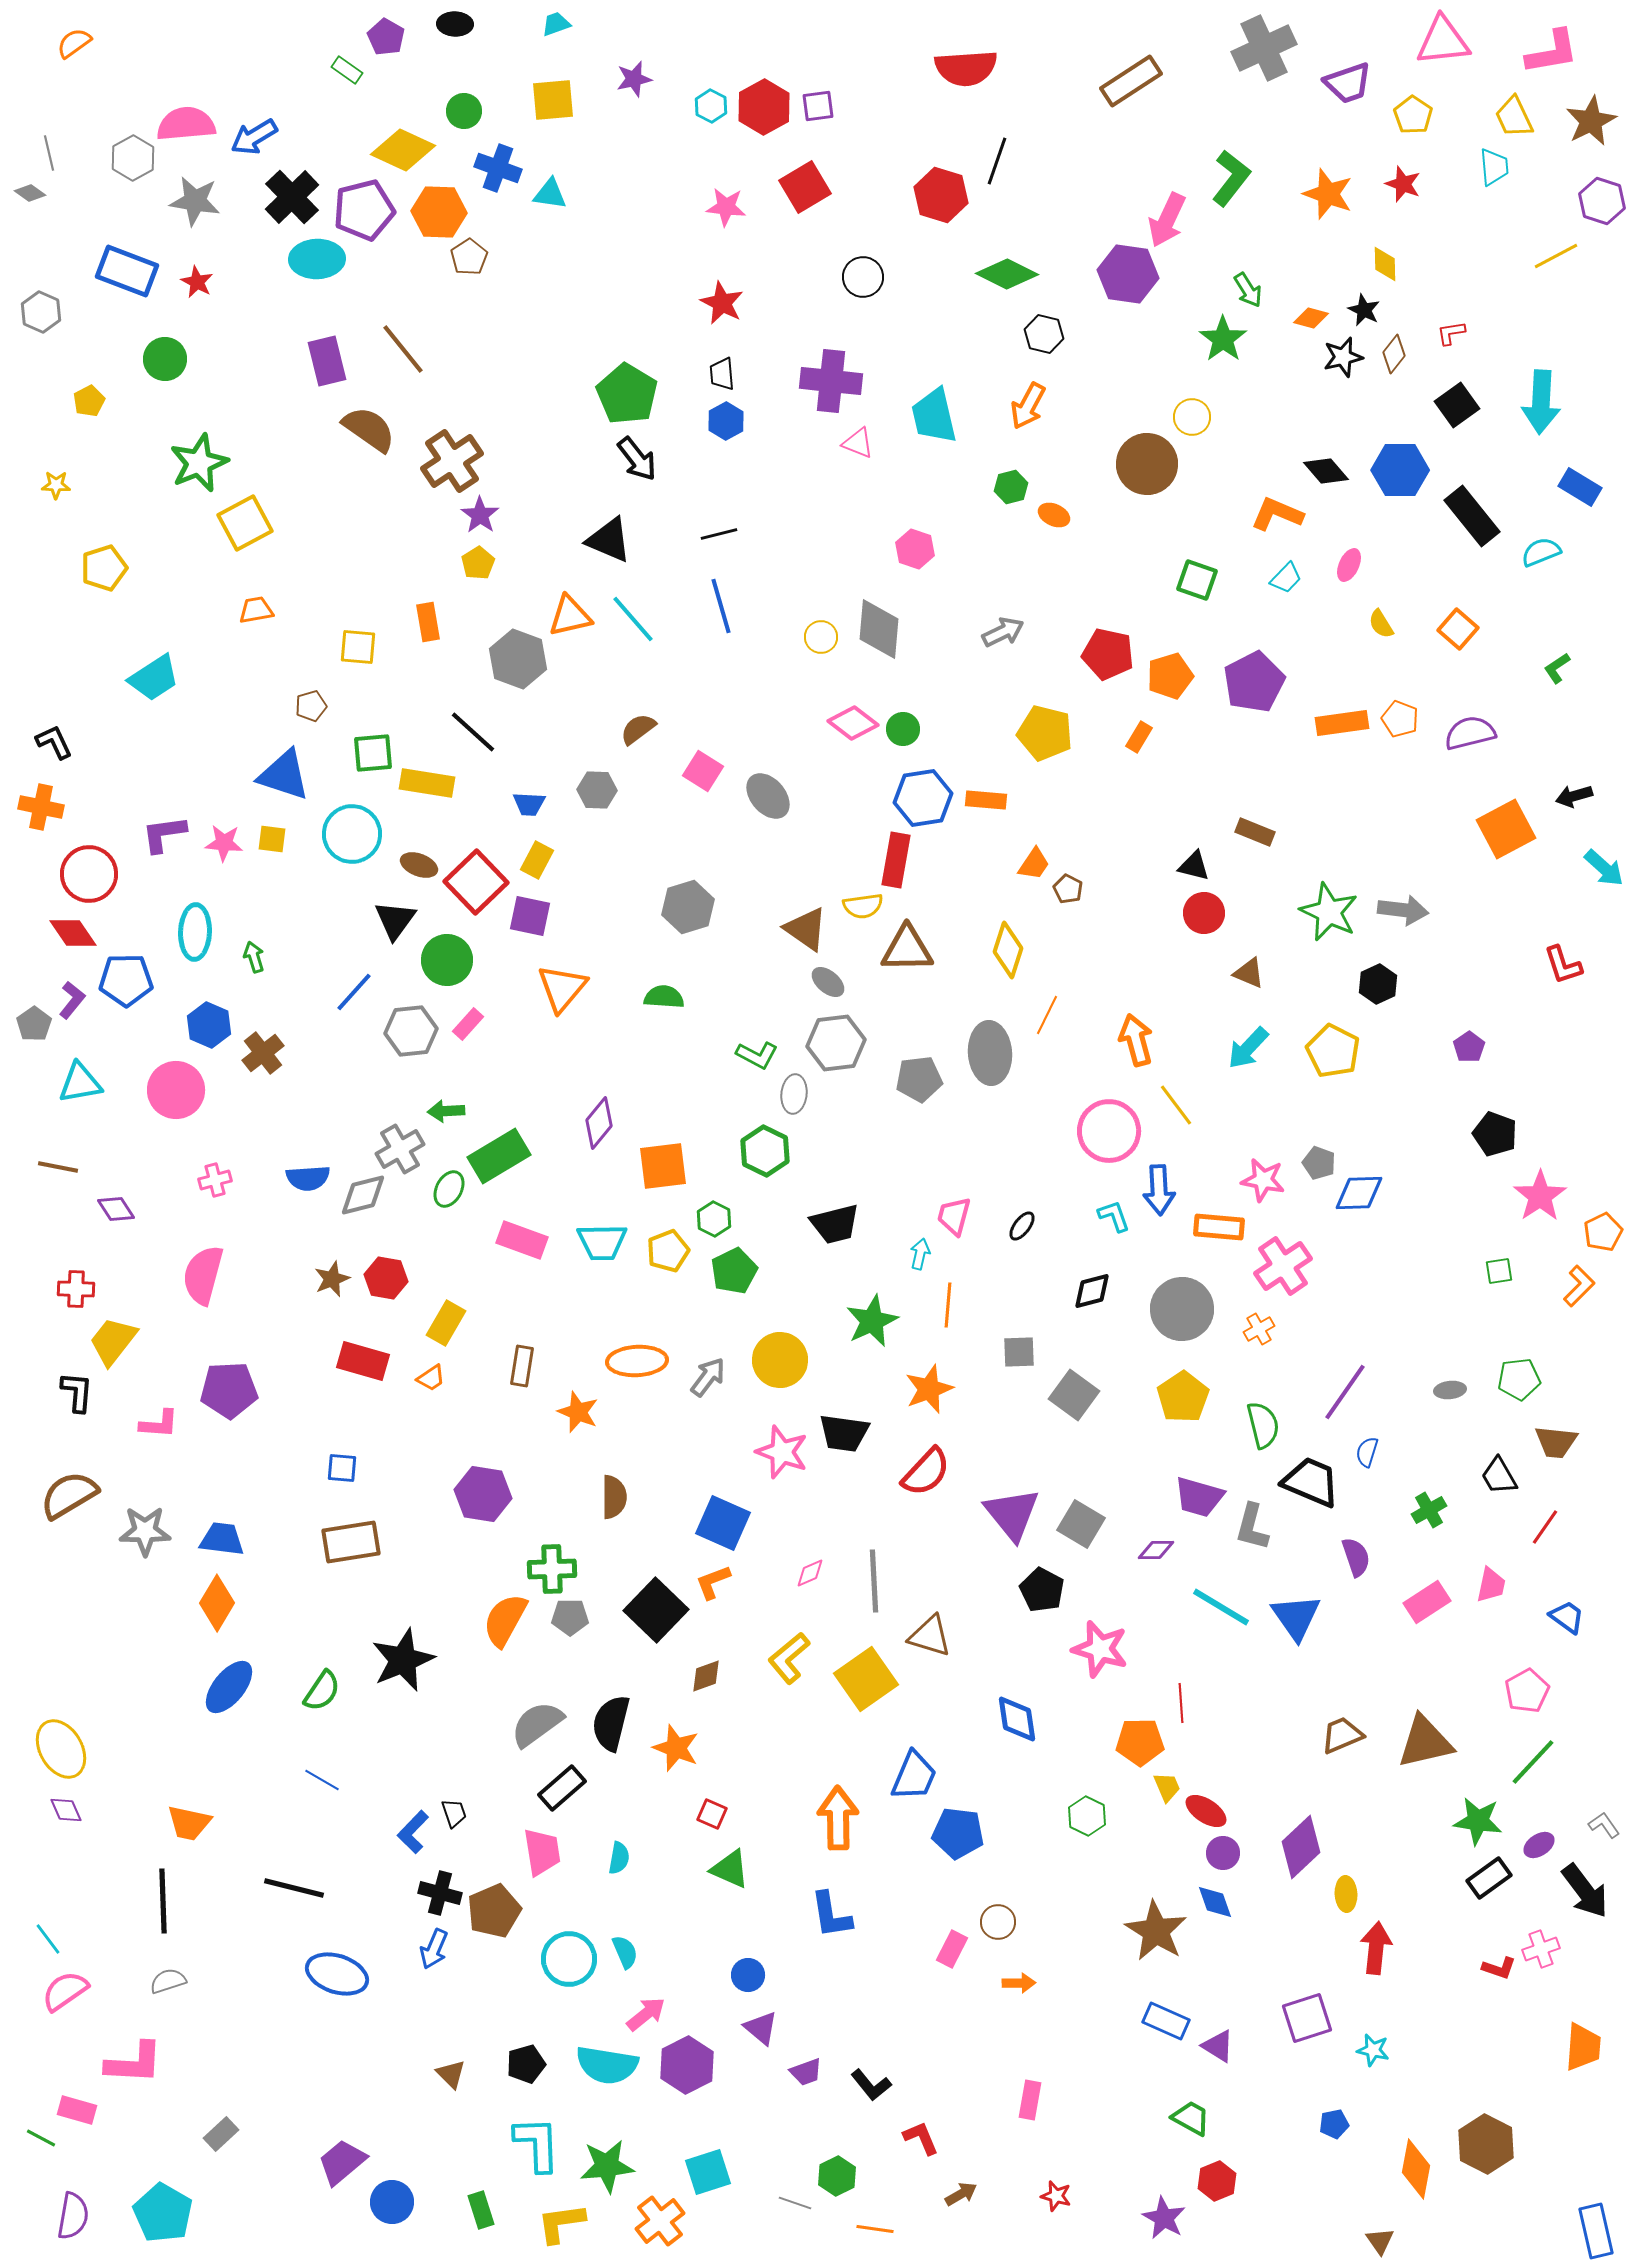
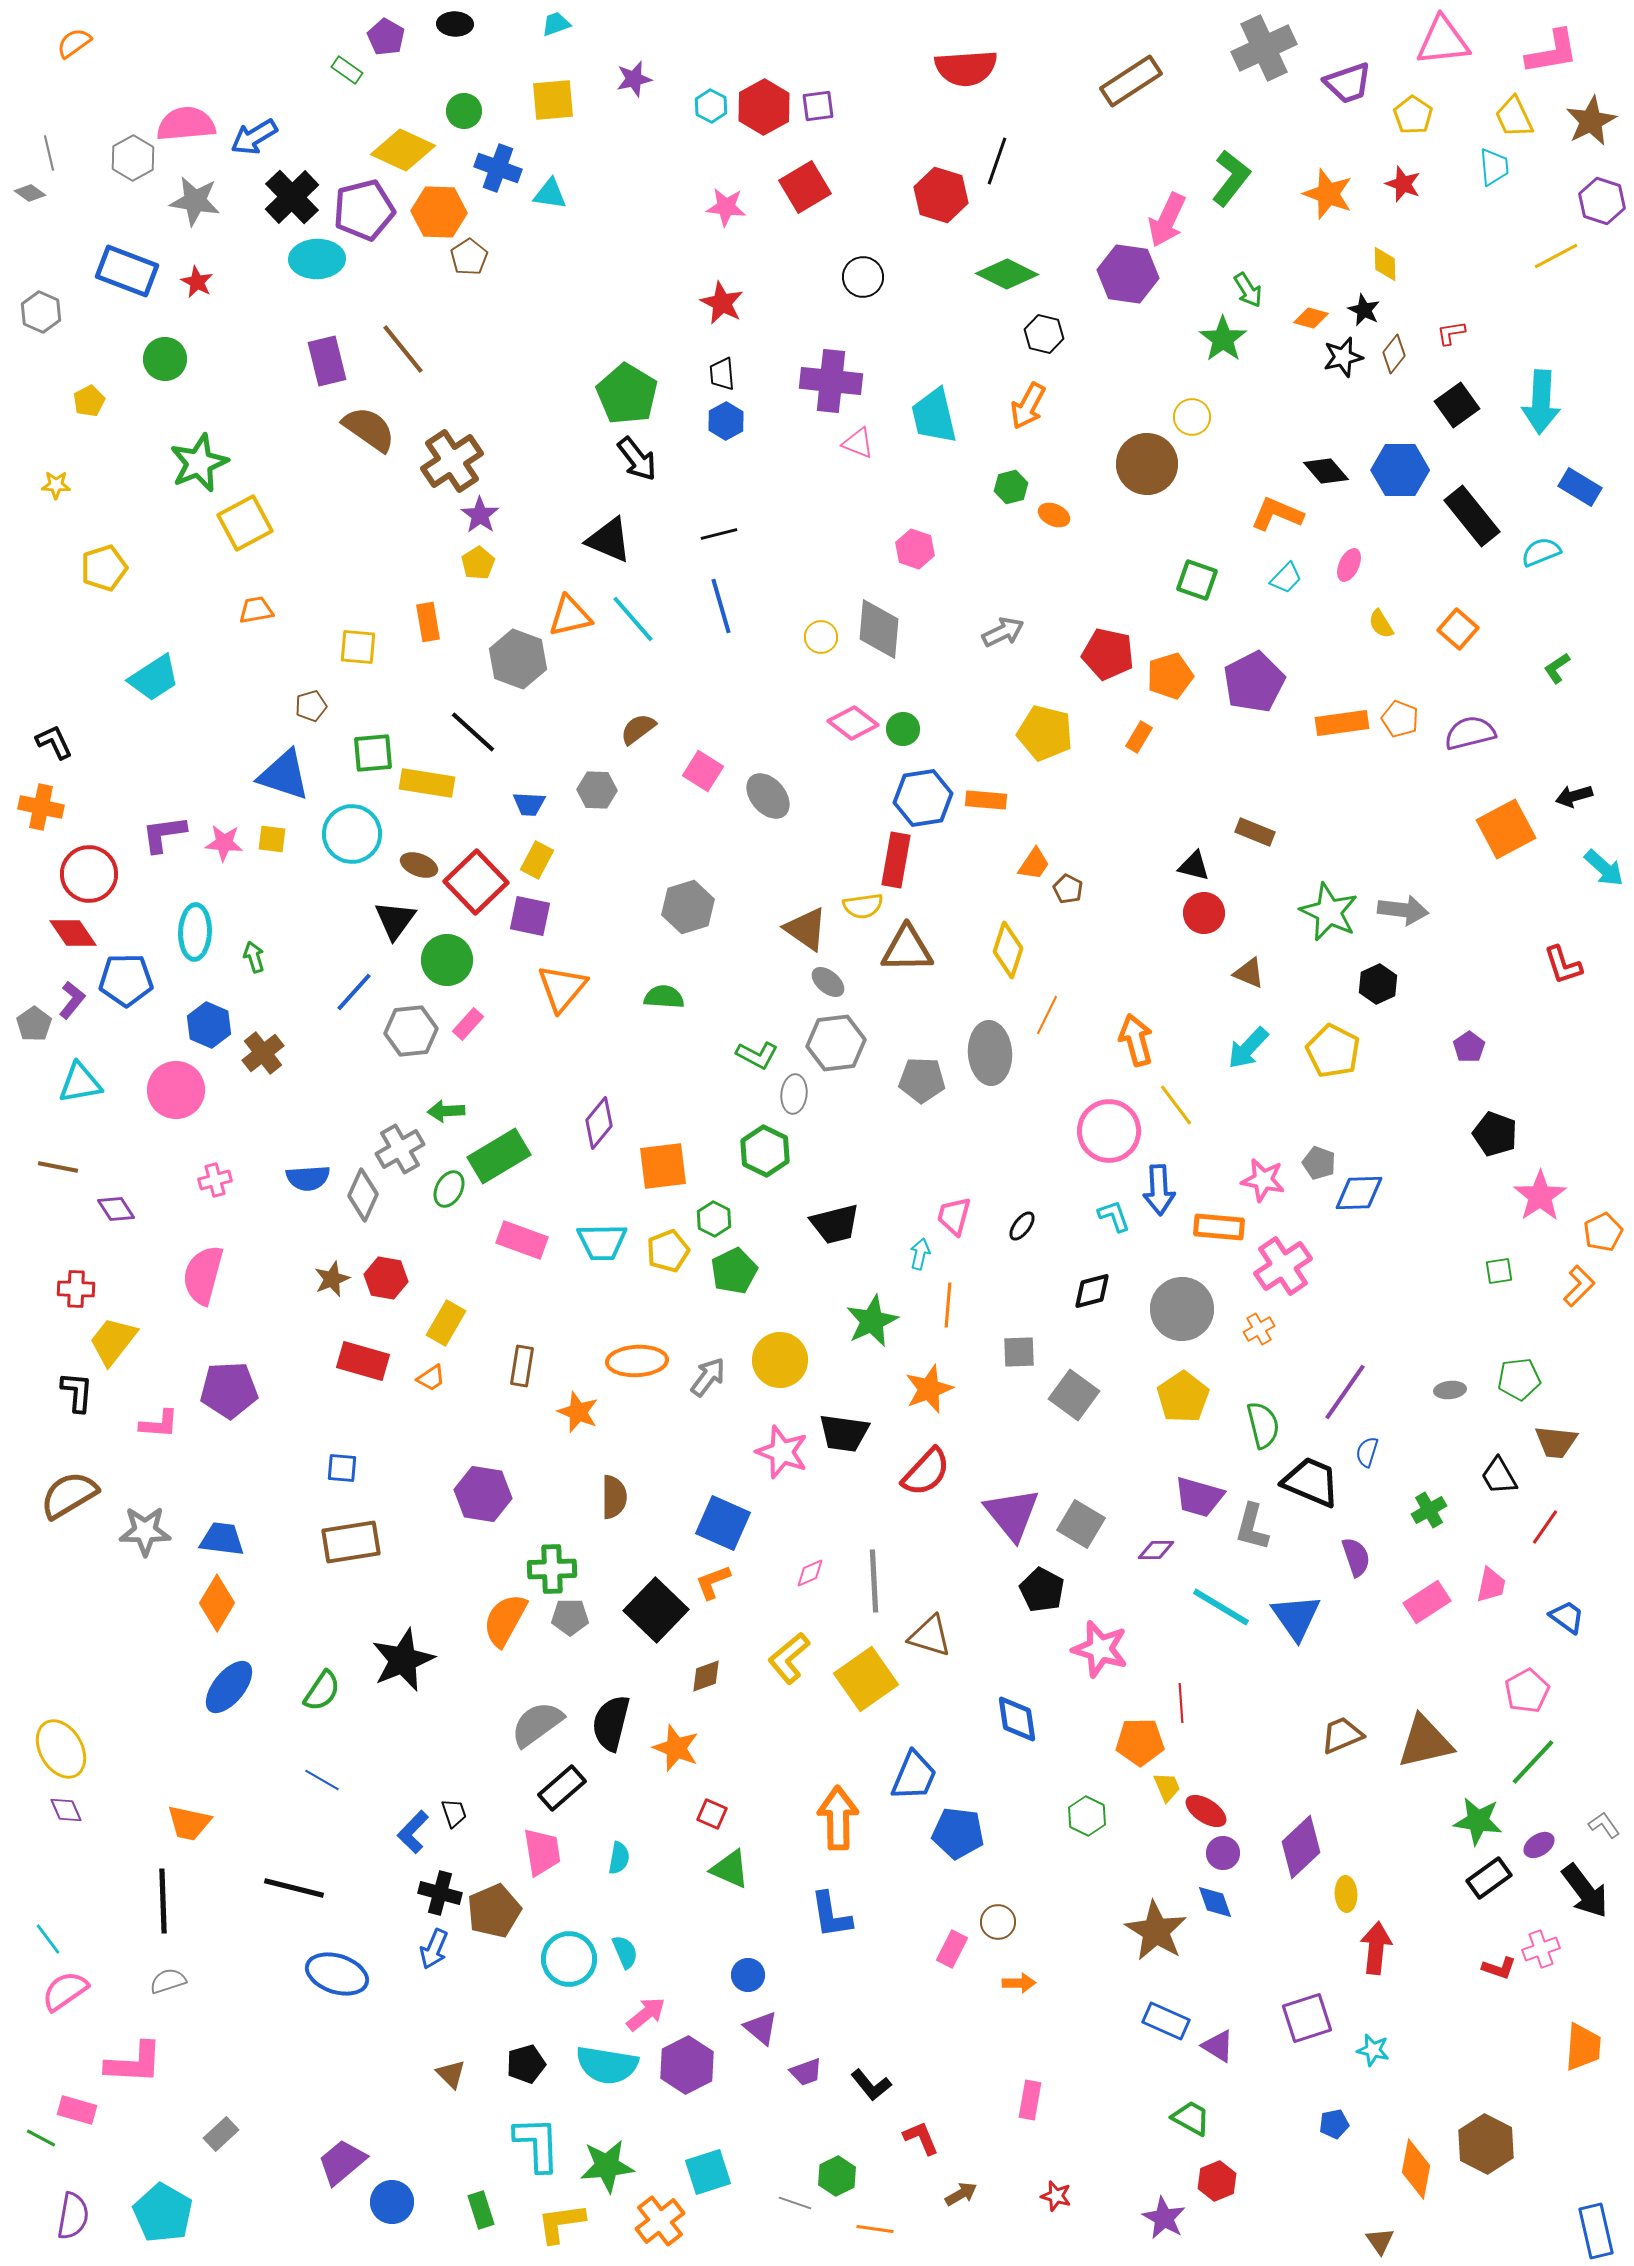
gray pentagon at (919, 1079): moved 3 px right, 1 px down; rotated 9 degrees clockwise
gray diamond at (363, 1195): rotated 51 degrees counterclockwise
